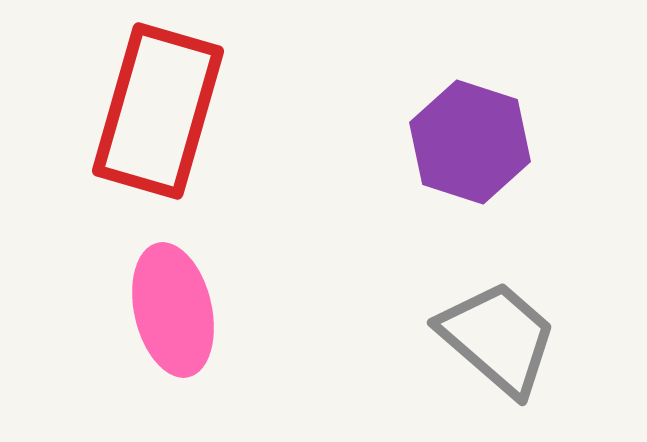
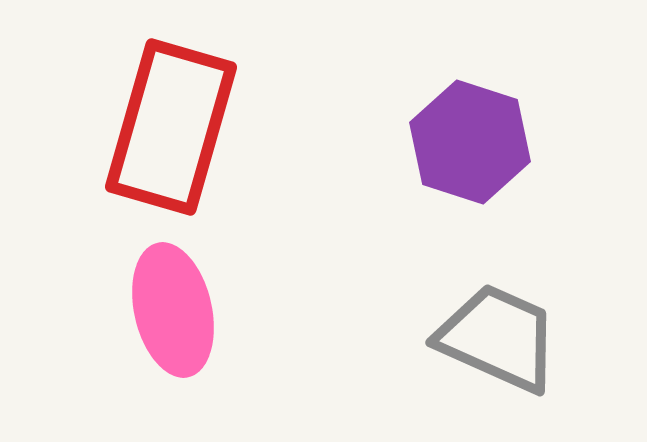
red rectangle: moved 13 px right, 16 px down
gray trapezoid: rotated 17 degrees counterclockwise
